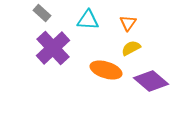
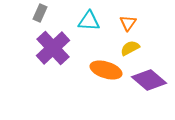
gray rectangle: moved 2 px left; rotated 72 degrees clockwise
cyan triangle: moved 1 px right, 1 px down
yellow semicircle: moved 1 px left
purple diamond: moved 2 px left, 1 px up
